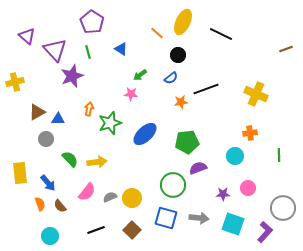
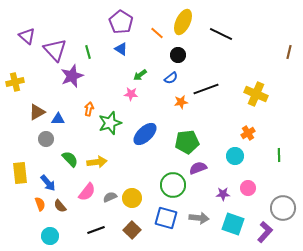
purple pentagon at (92, 22): moved 29 px right
brown line at (286, 49): moved 3 px right, 3 px down; rotated 56 degrees counterclockwise
orange cross at (250, 133): moved 2 px left; rotated 24 degrees counterclockwise
